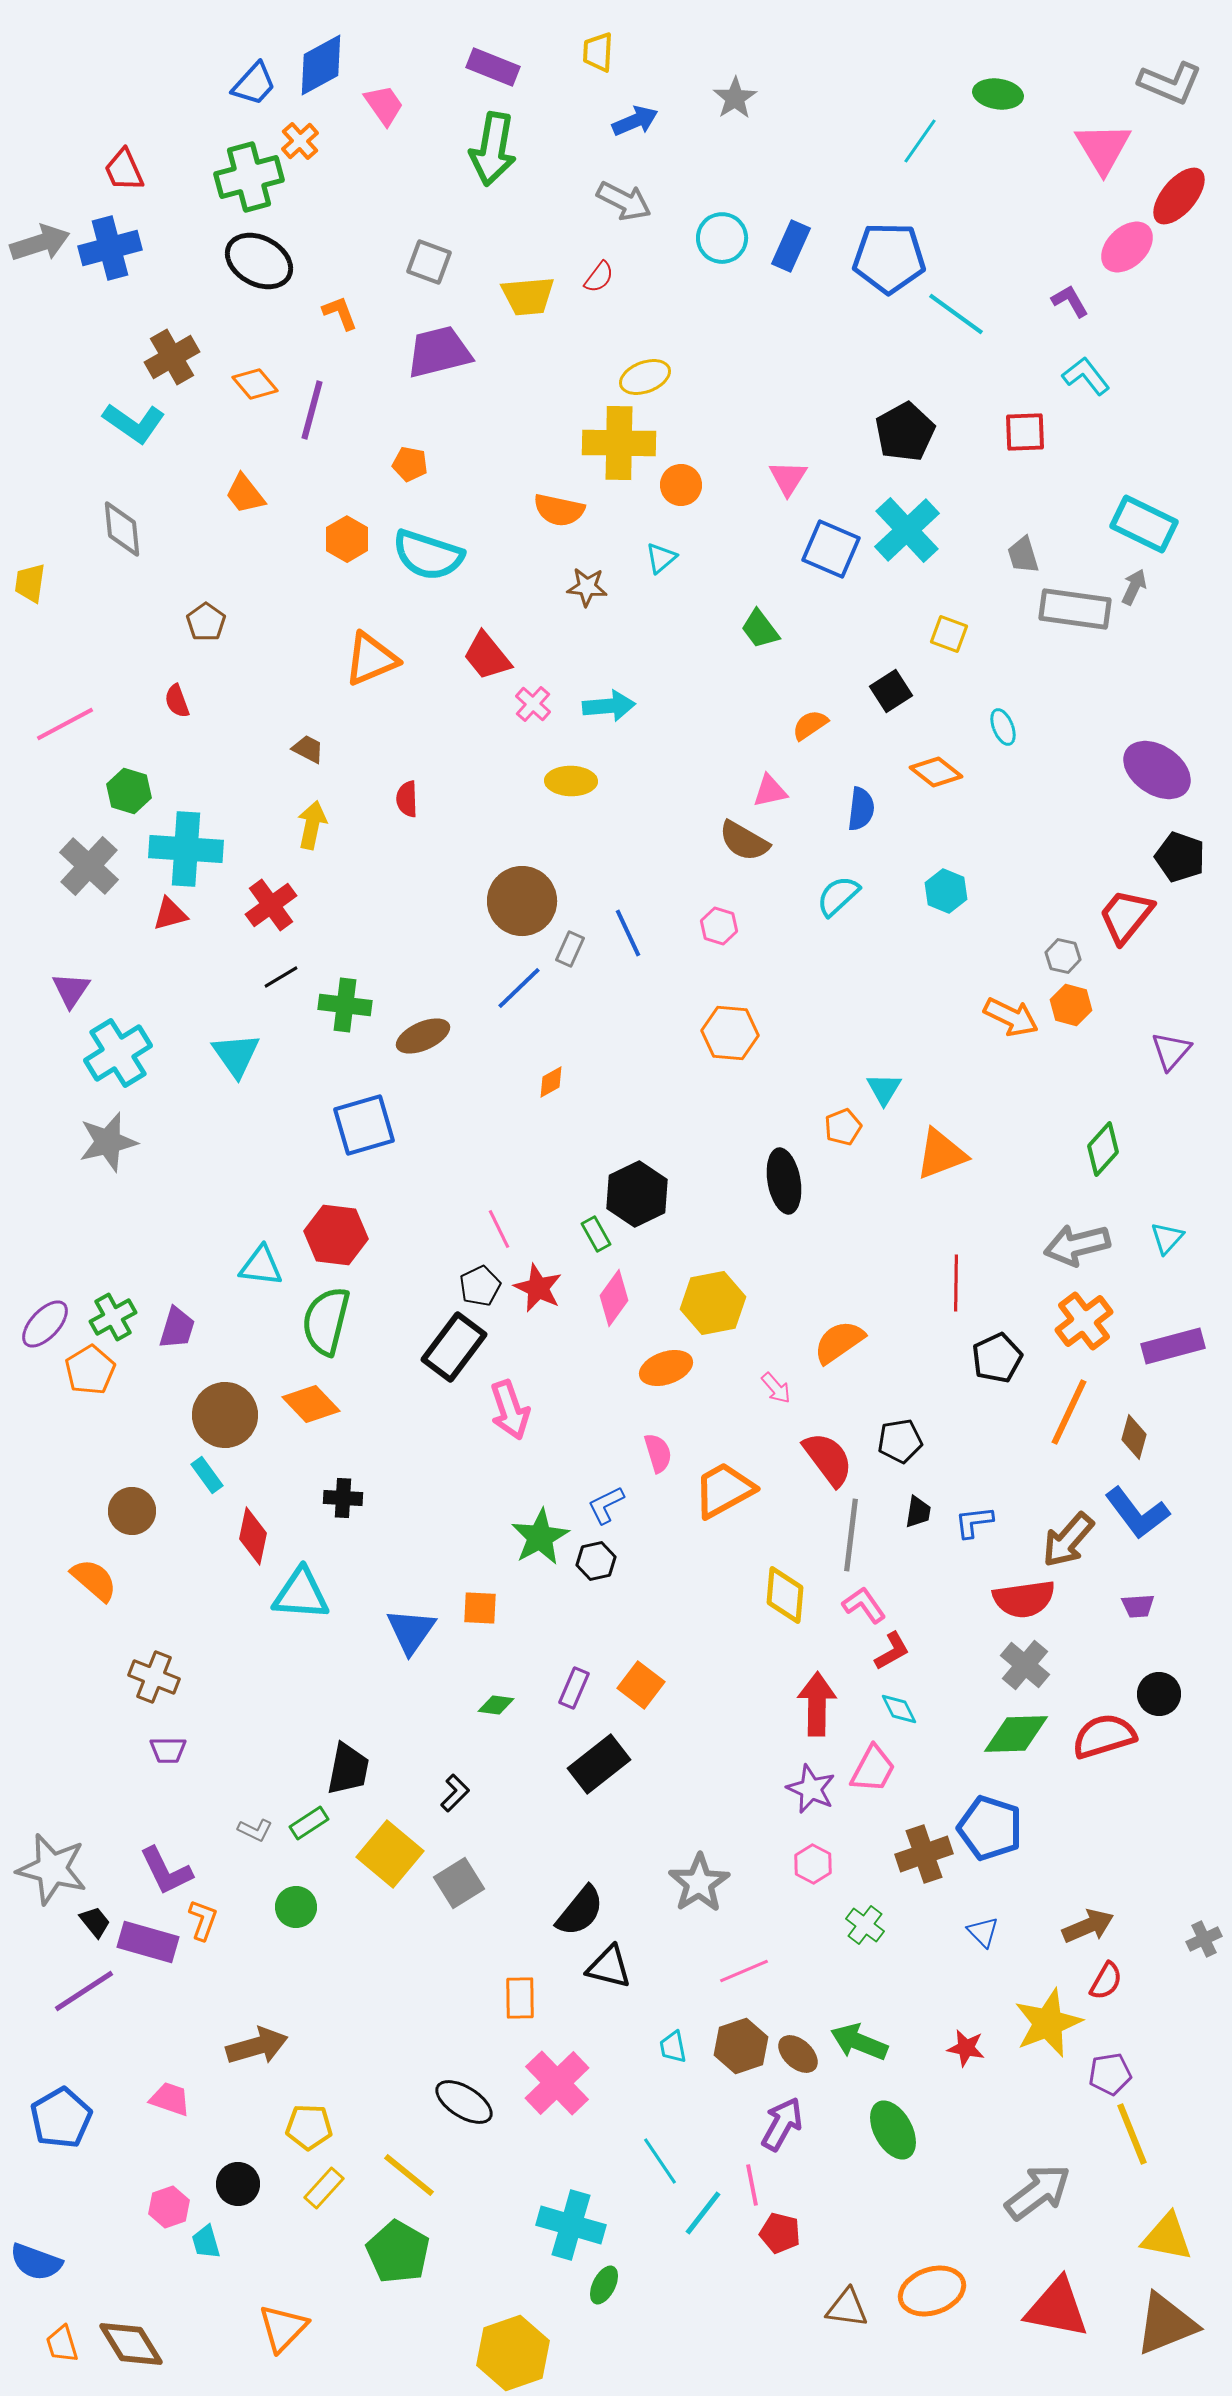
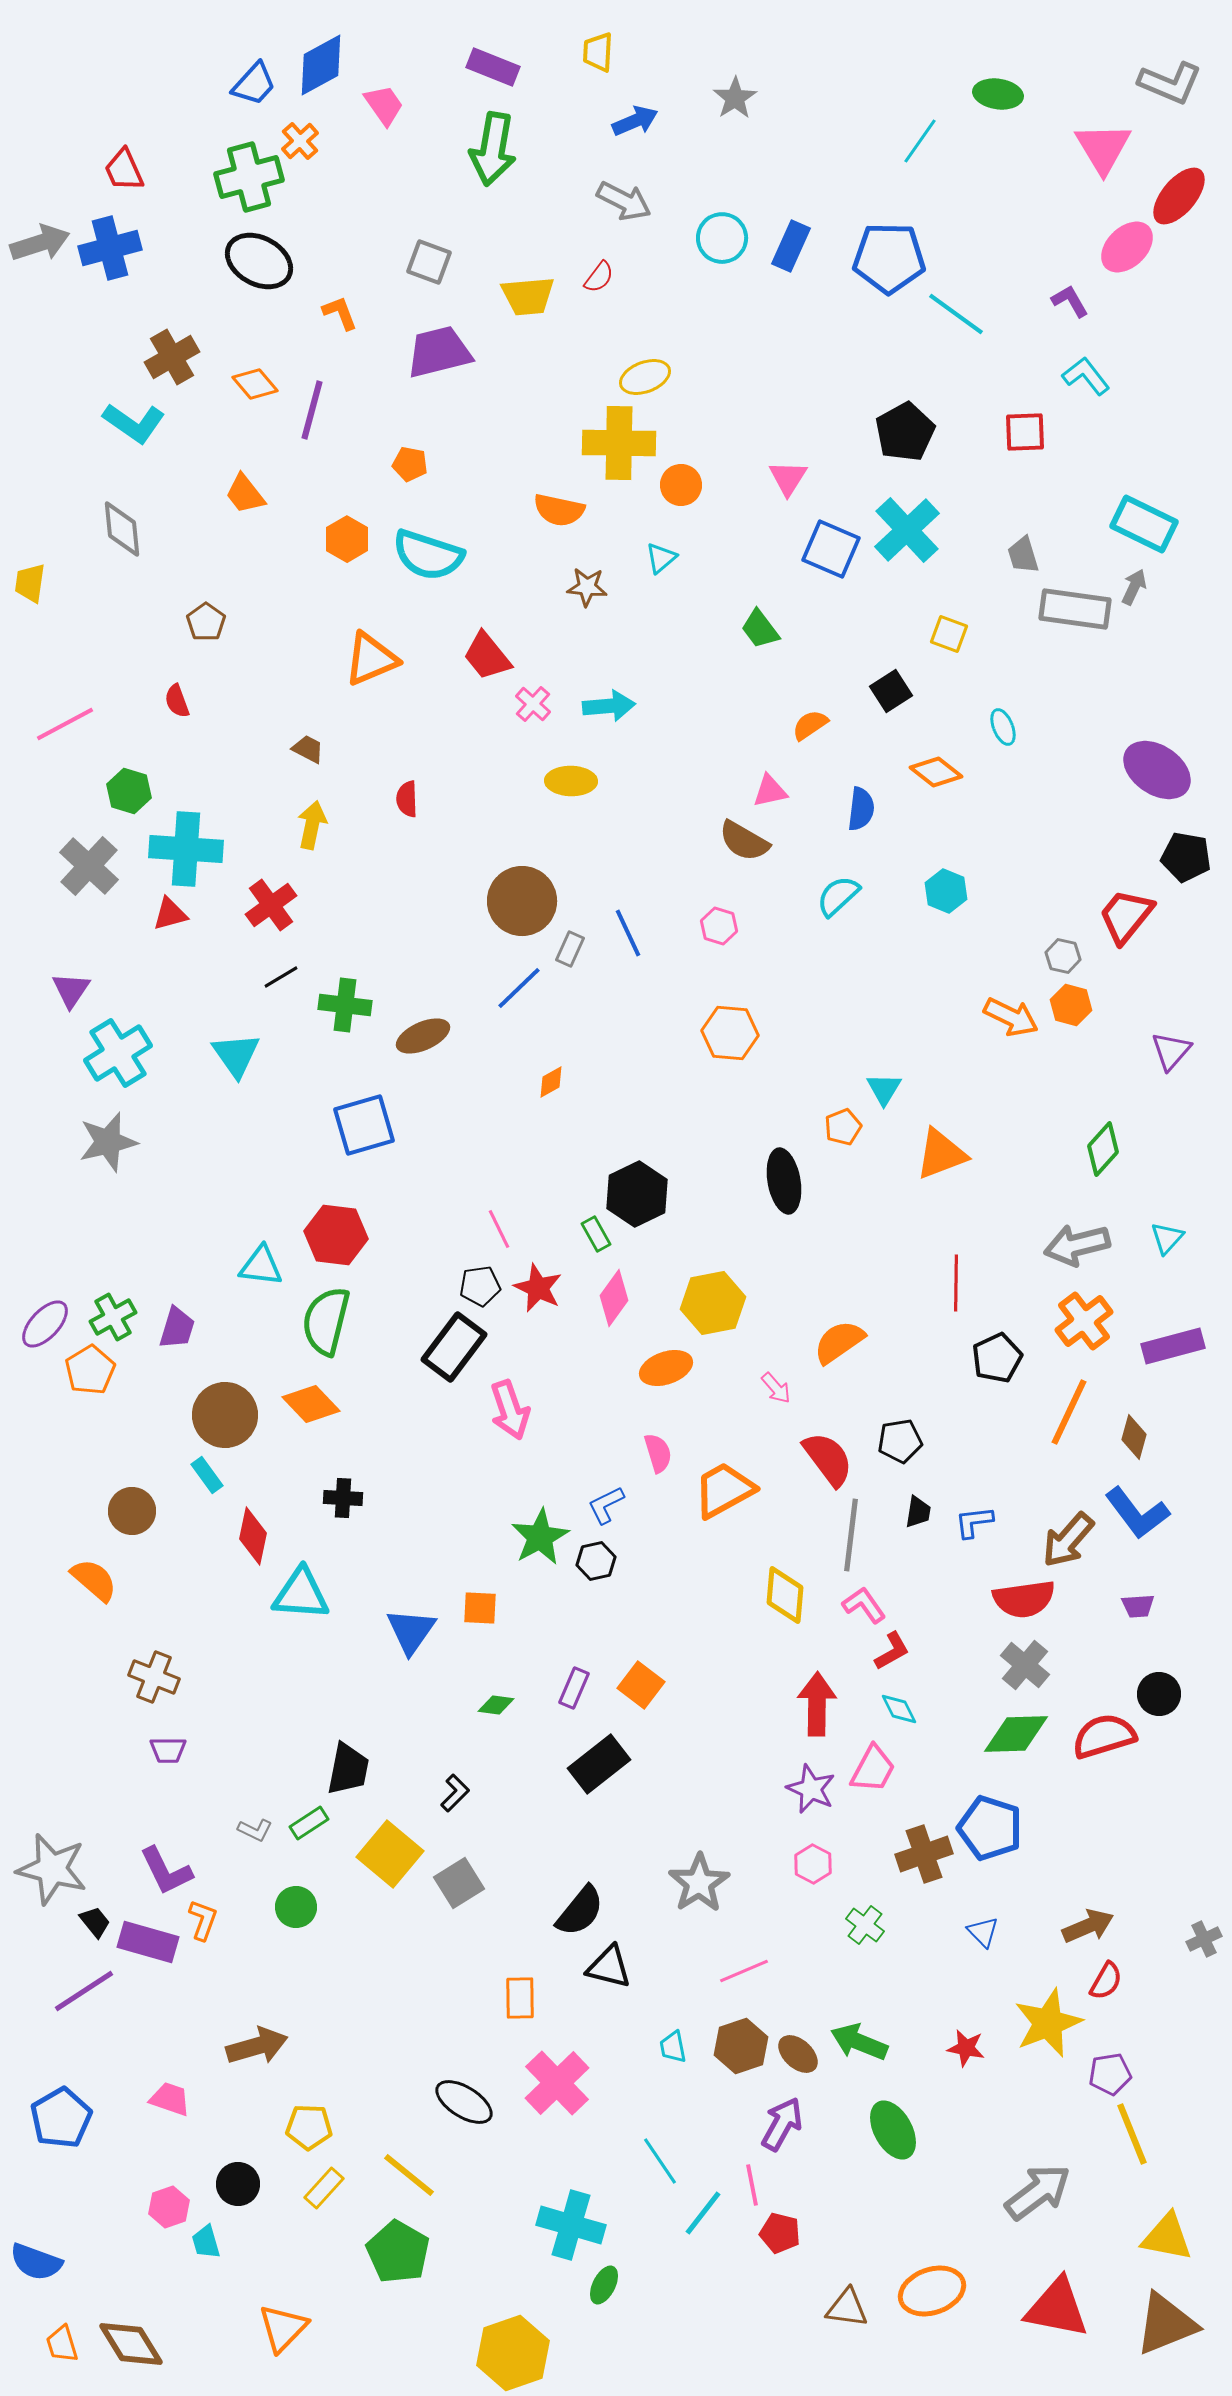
black pentagon at (1180, 857): moved 6 px right; rotated 9 degrees counterclockwise
black pentagon at (480, 1286): rotated 18 degrees clockwise
